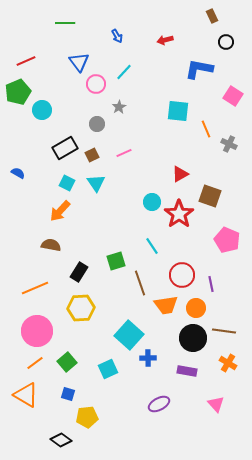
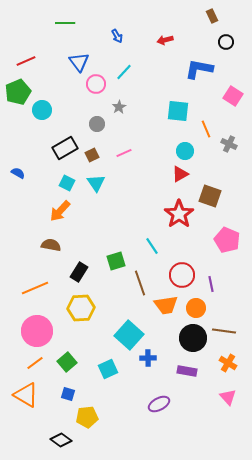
cyan circle at (152, 202): moved 33 px right, 51 px up
pink triangle at (216, 404): moved 12 px right, 7 px up
